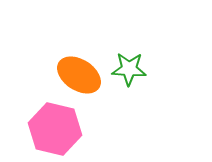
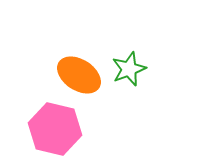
green star: rotated 24 degrees counterclockwise
